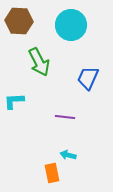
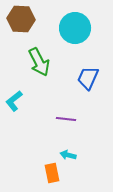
brown hexagon: moved 2 px right, 2 px up
cyan circle: moved 4 px right, 3 px down
cyan L-shape: rotated 35 degrees counterclockwise
purple line: moved 1 px right, 2 px down
